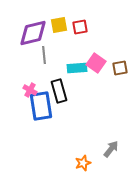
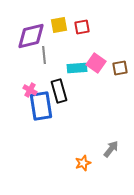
red square: moved 2 px right
purple diamond: moved 2 px left, 3 px down
